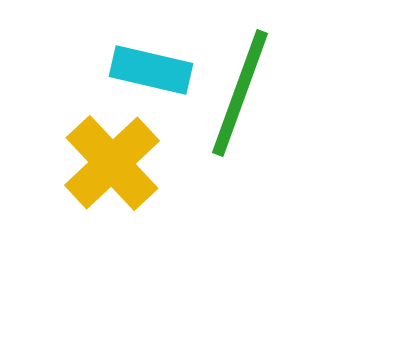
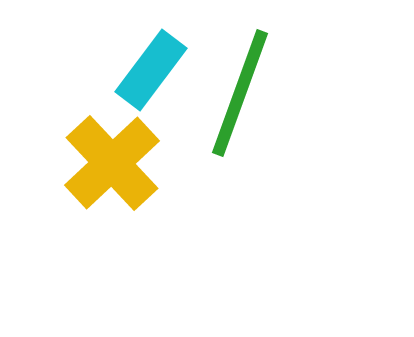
cyan rectangle: rotated 66 degrees counterclockwise
